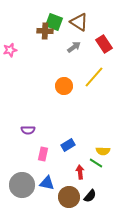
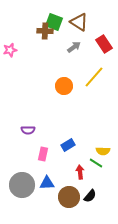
blue triangle: rotated 14 degrees counterclockwise
